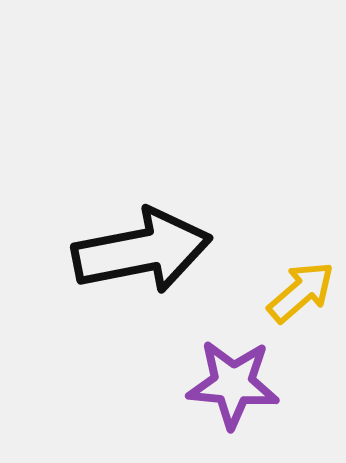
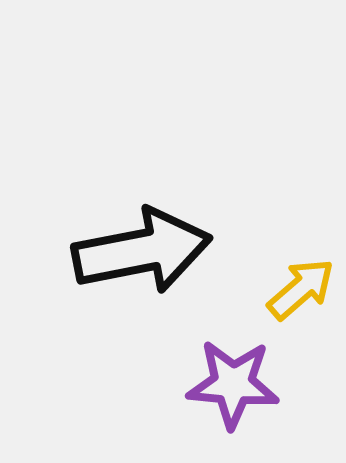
yellow arrow: moved 3 px up
